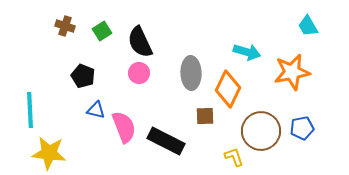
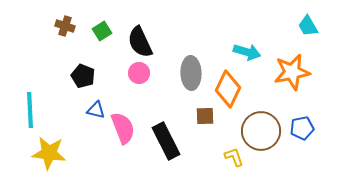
pink semicircle: moved 1 px left, 1 px down
black rectangle: rotated 36 degrees clockwise
